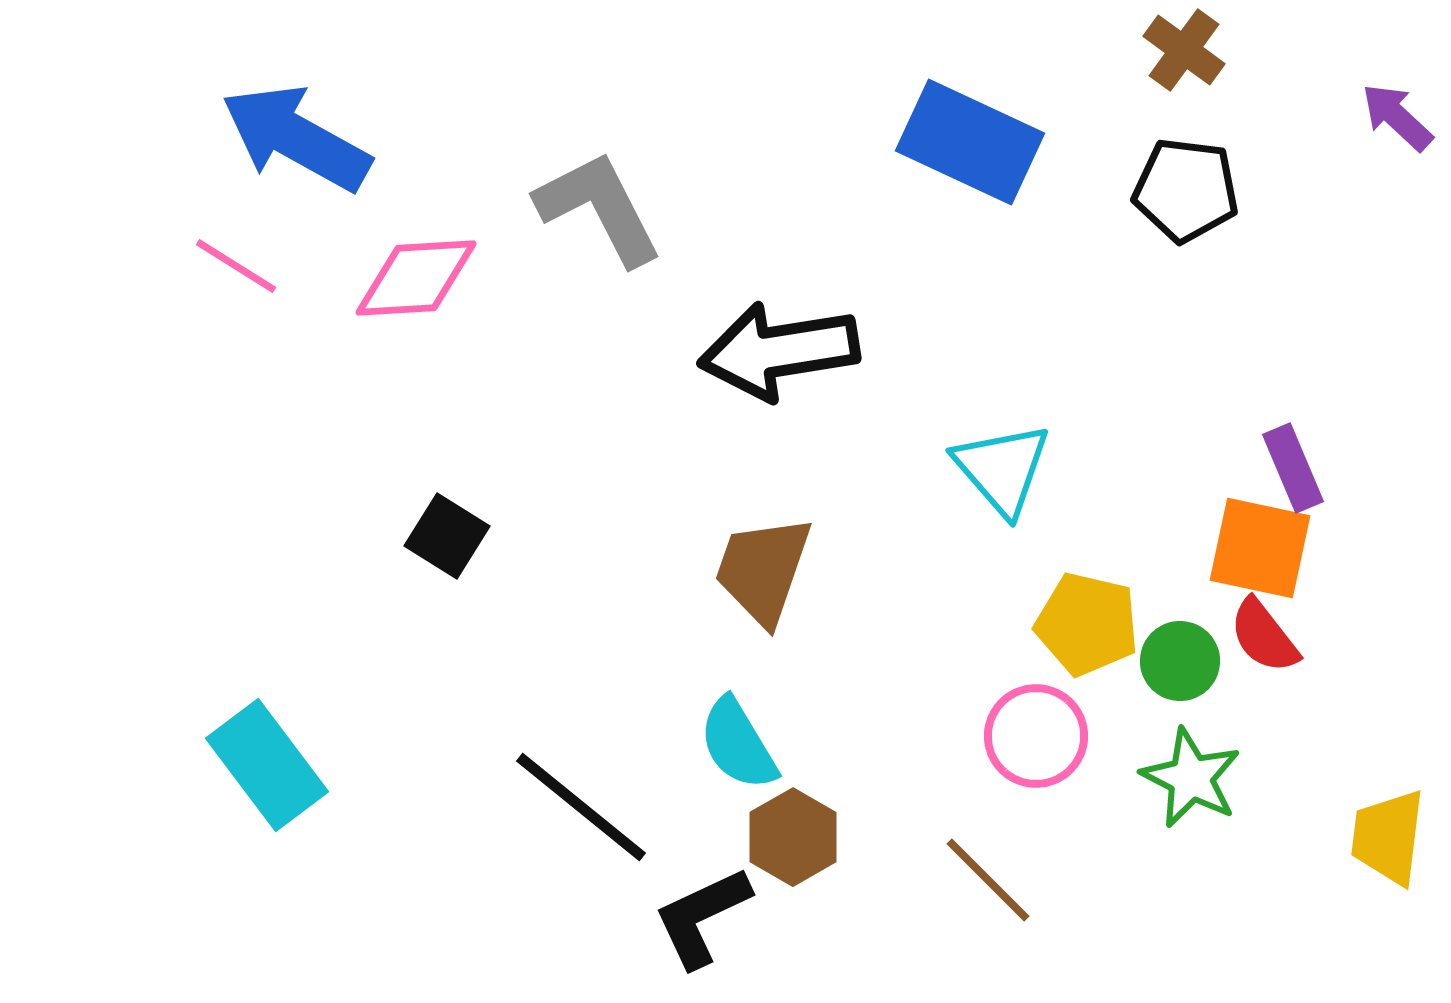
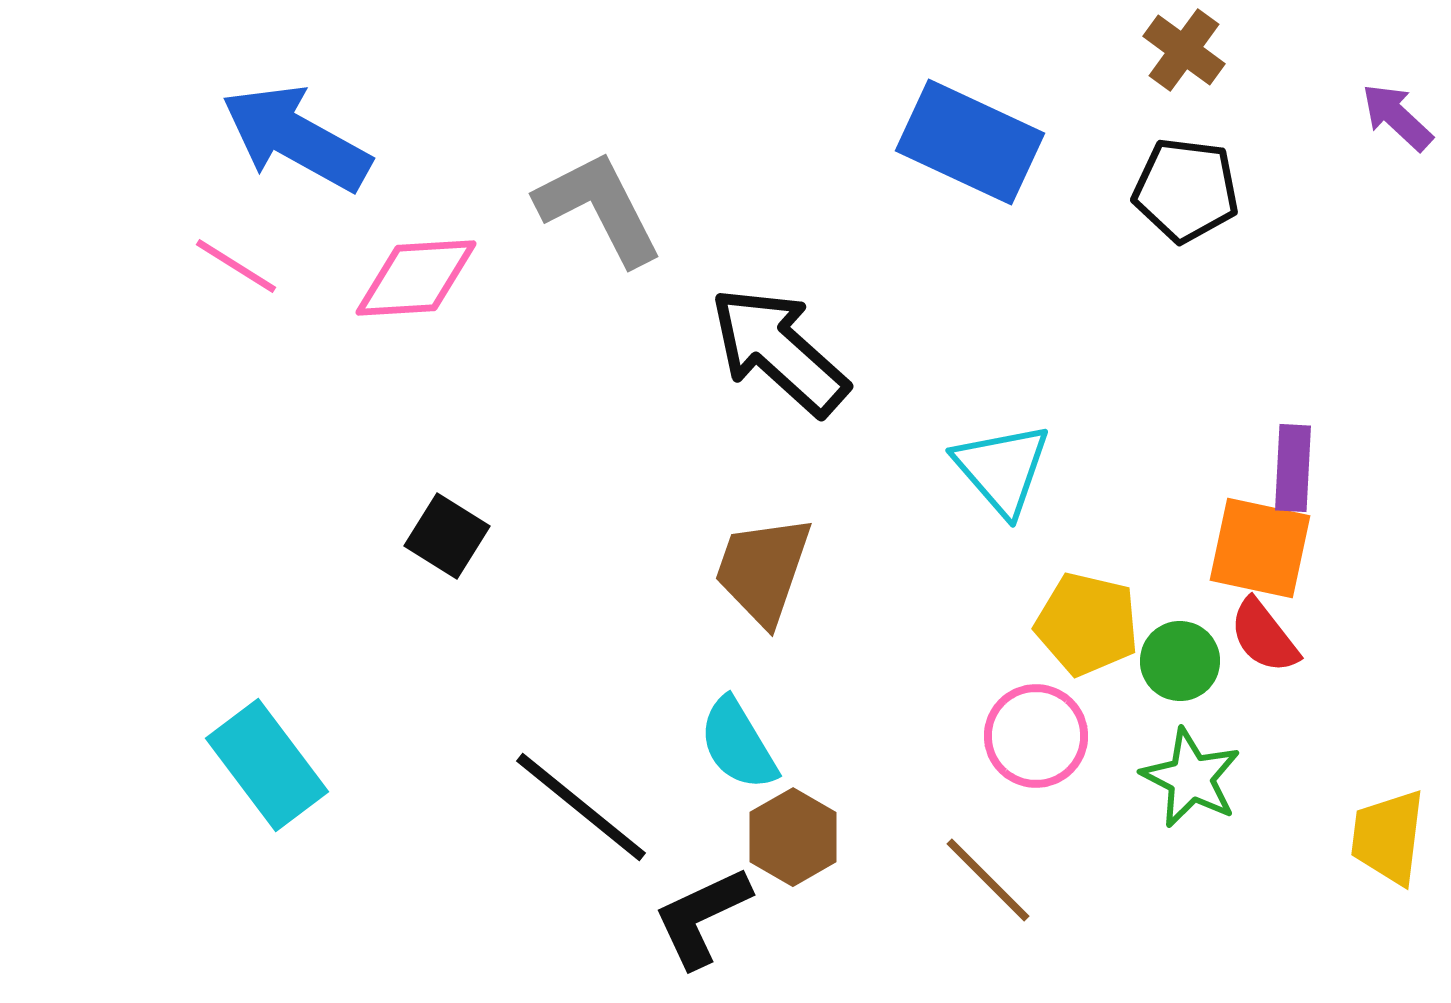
black arrow: rotated 51 degrees clockwise
purple rectangle: rotated 26 degrees clockwise
